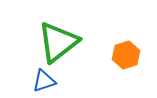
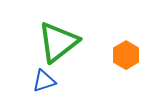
orange hexagon: rotated 12 degrees counterclockwise
